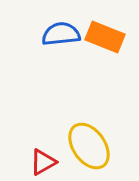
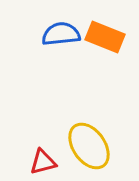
red triangle: rotated 16 degrees clockwise
